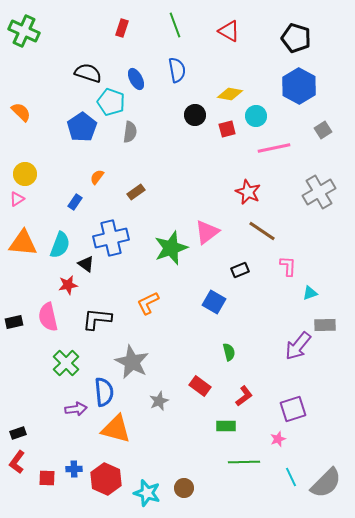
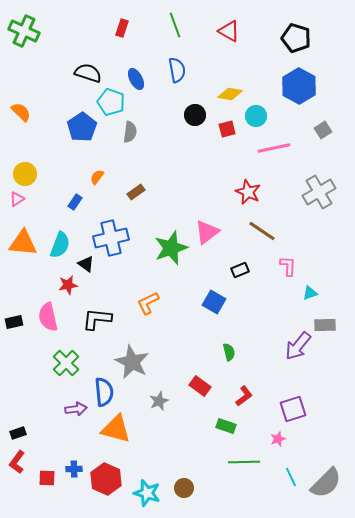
green rectangle at (226, 426): rotated 18 degrees clockwise
